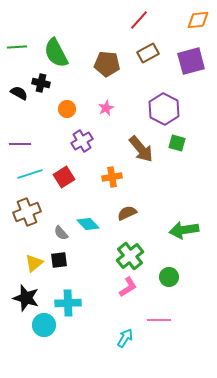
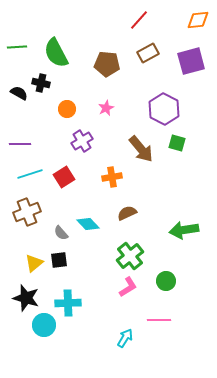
green circle: moved 3 px left, 4 px down
